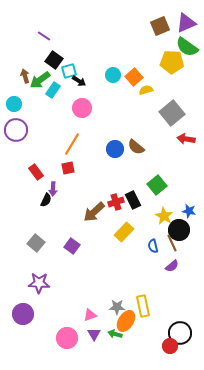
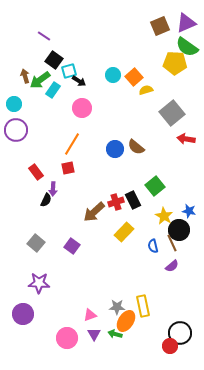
yellow pentagon at (172, 62): moved 3 px right, 1 px down
green square at (157, 185): moved 2 px left, 1 px down
